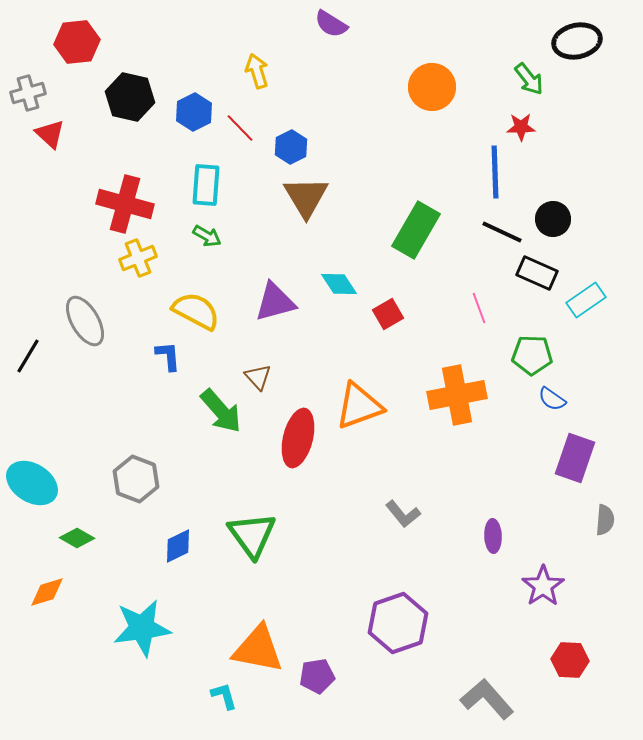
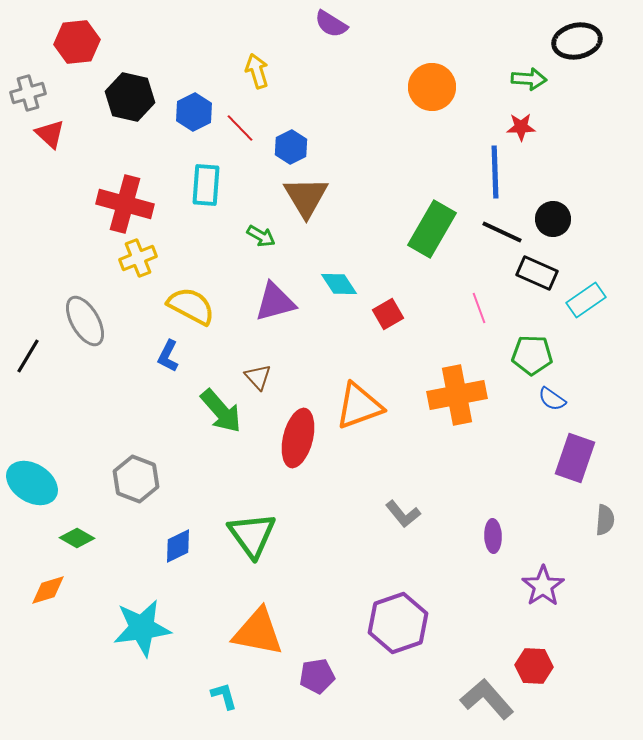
green arrow at (529, 79): rotated 48 degrees counterclockwise
green rectangle at (416, 230): moved 16 px right, 1 px up
green arrow at (207, 236): moved 54 px right
yellow semicircle at (196, 311): moved 5 px left, 5 px up
blue L-shape at (168, 356): rotated 148 degrees counterclockwise
orange diamond at (47, 592): moved 1 px right, 2 px up
orange triangle at (258, 649): moved 17 px up
red hexagon at (570, 660): moved 36 px left, 6 px down
